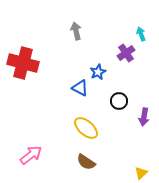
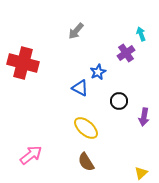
gray arrow: rotated 126 degrees counterclockwise
brown semicircle: rotated 24 degrees clockwise
